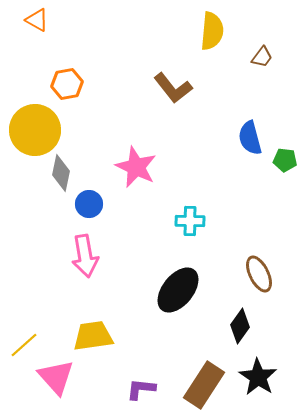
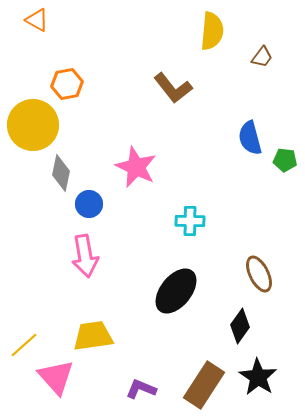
yellow circle: moved 2 px left, 5 px up
black ellipse: moved 2 px left, 1 px down
purple L-shape: rotated 16 degrees clockwise
